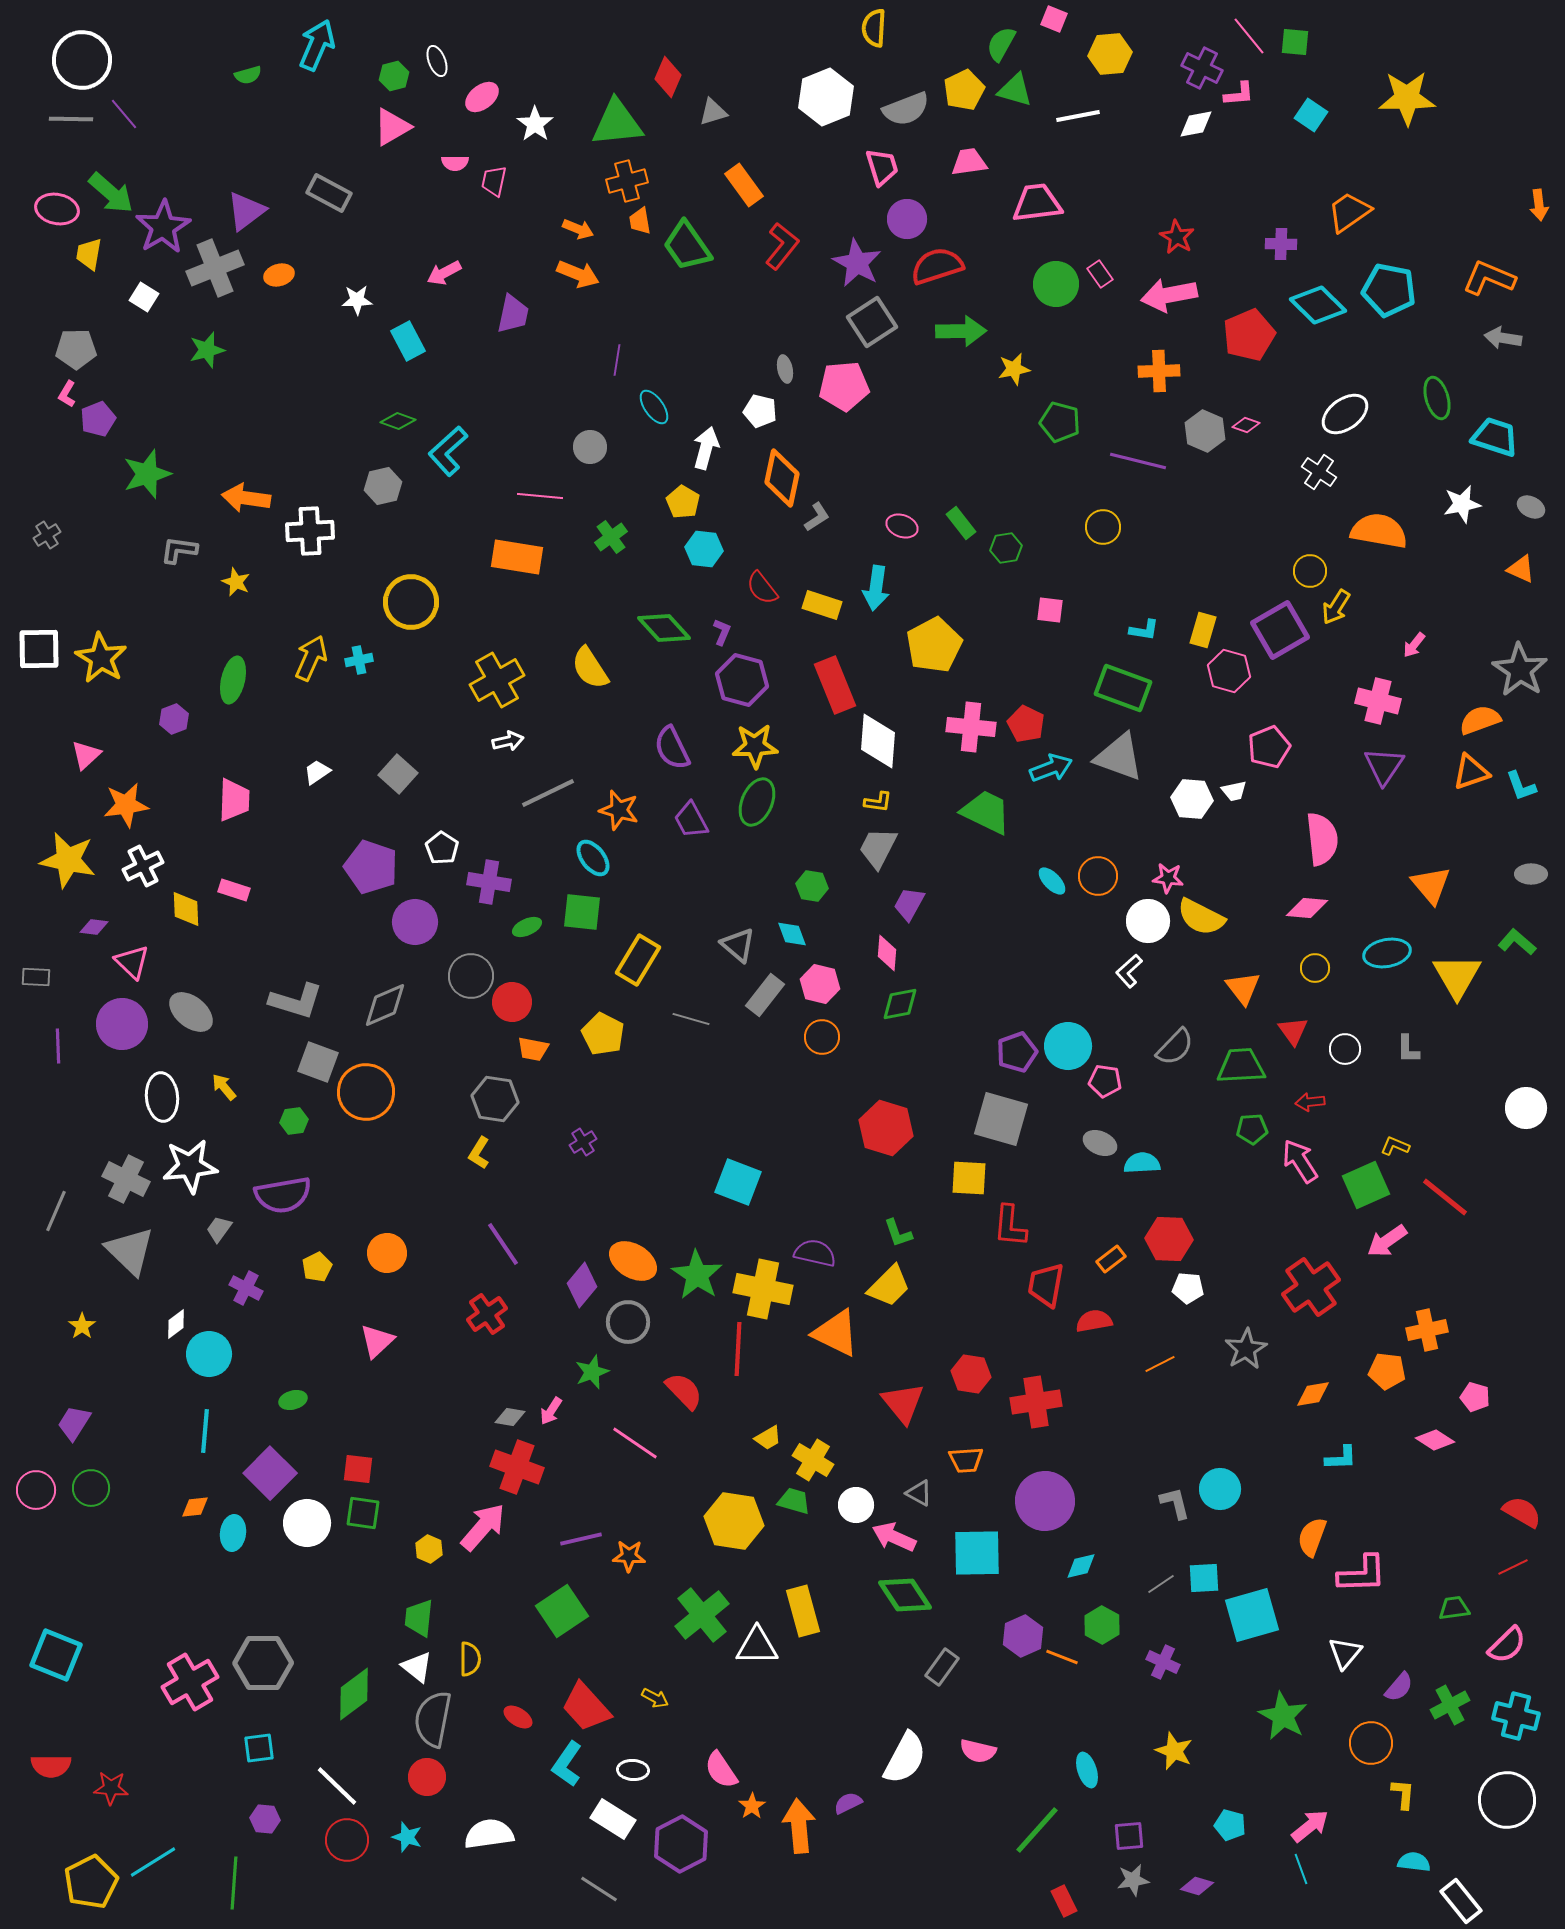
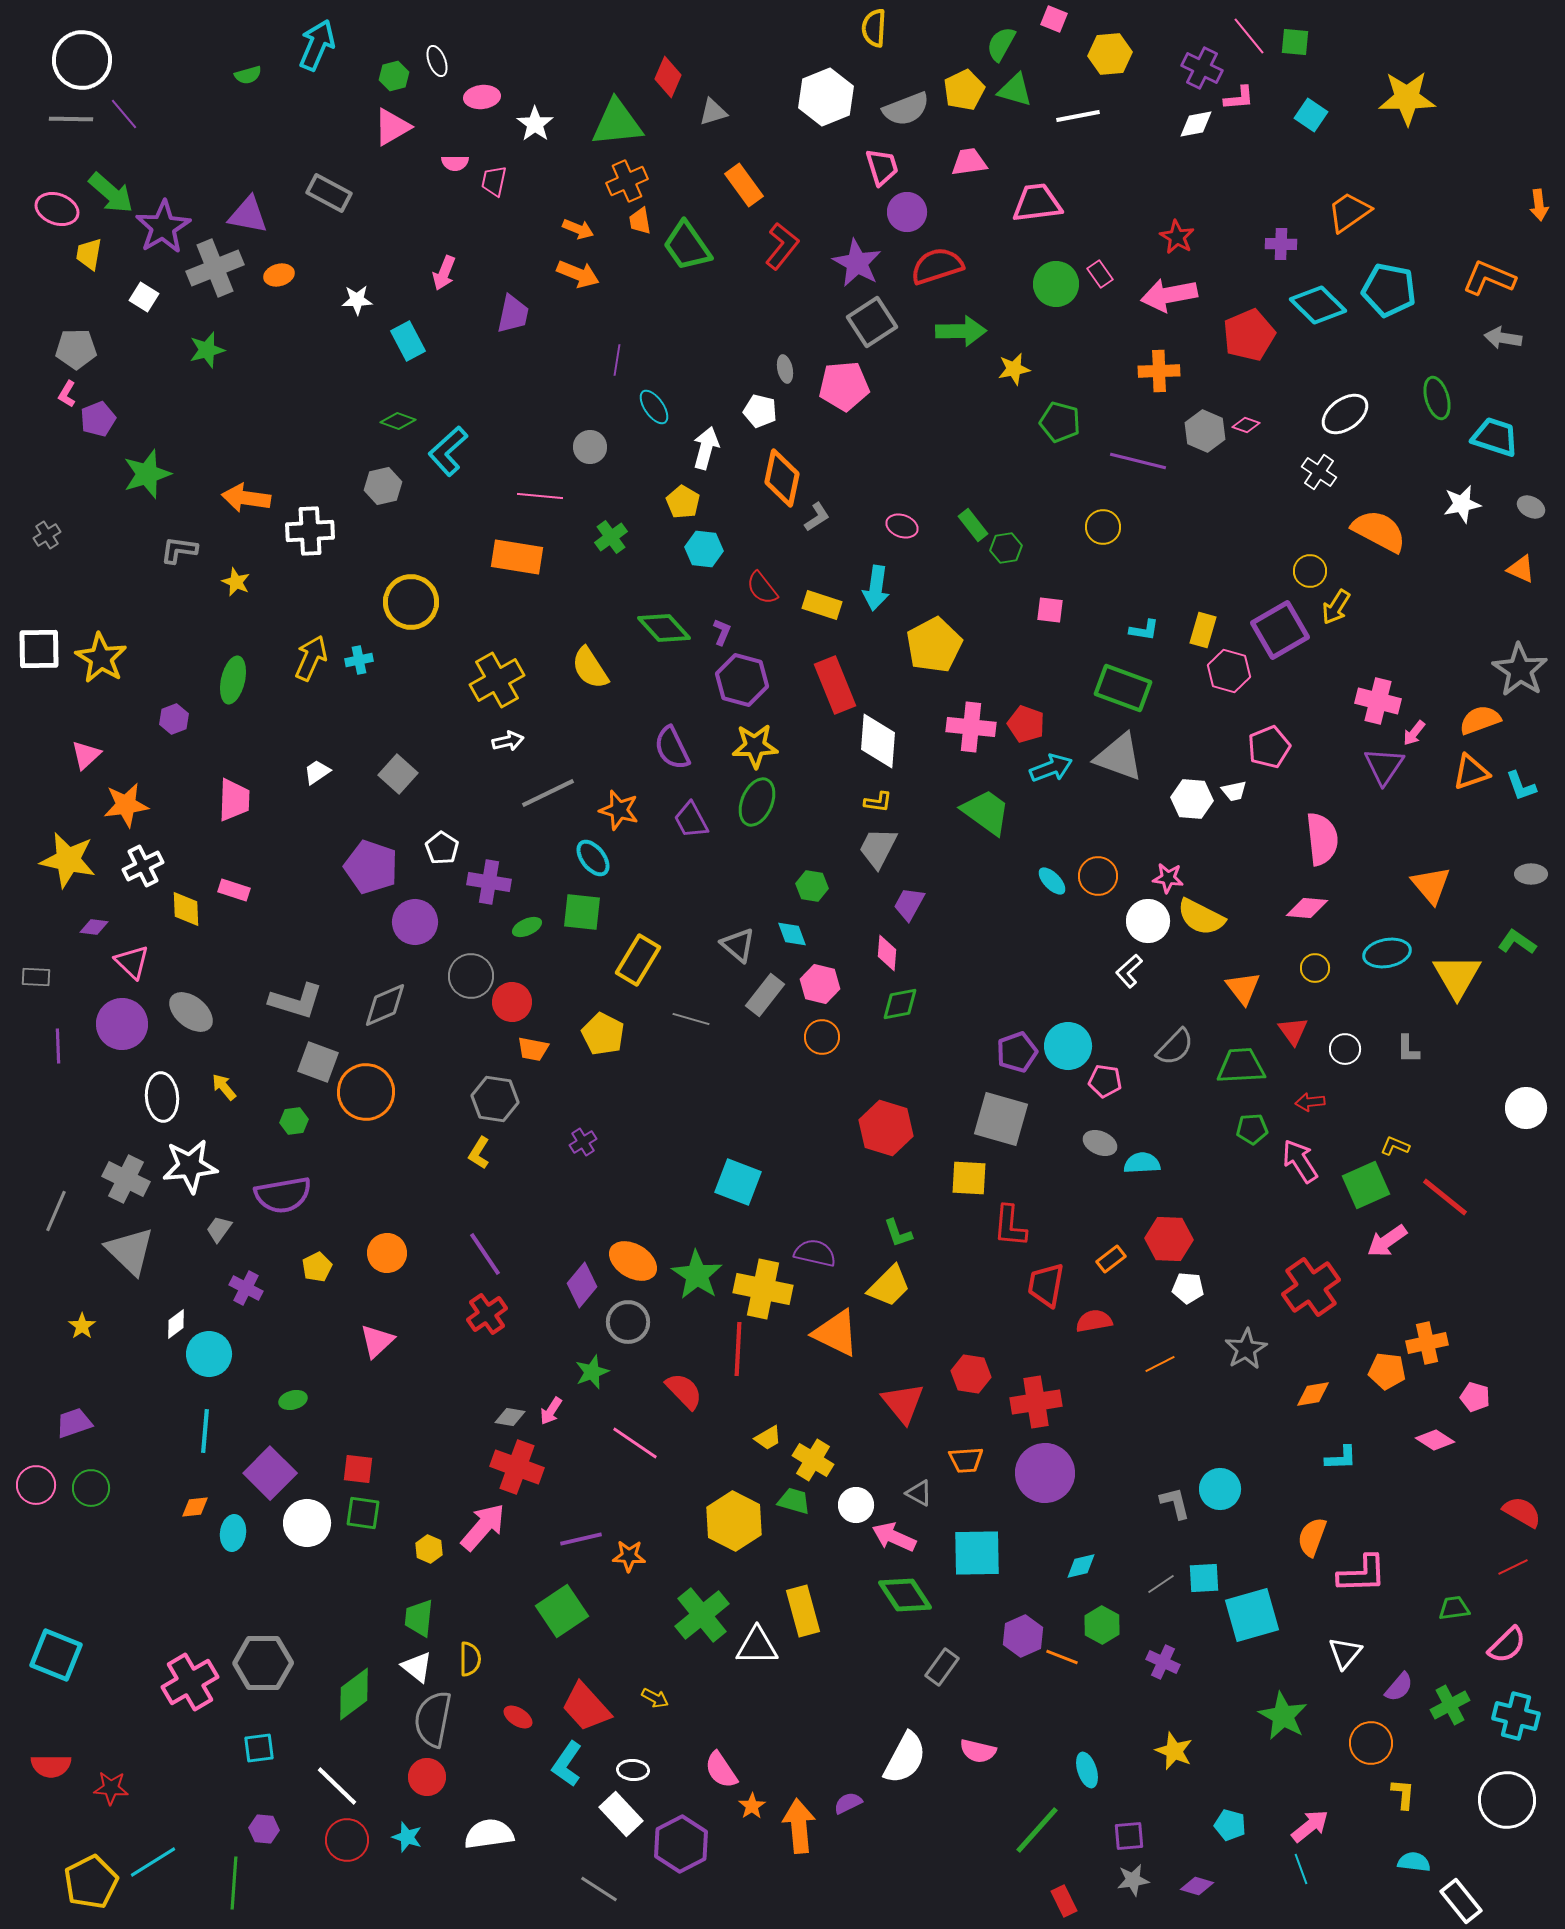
pink L-shape at (1239, 94): moved 4 px down
pink ellipse at (482, 97): rotated 32 degrees clockwise
orange cross at (627, 181): rotated 9 degrees counterclockwise
pink ellipse at (57, 209): rotated 9 degrees clockwise
purple triangle at (246, 211): moved 2 px right, 4 px down; rotated 48 degrees clockwise
purple circle at (907, 219): moved 7 px up
pink arrow at (444, 273): rotated 40 degrees counterclockwise
green rectangle at (961, 523): moved 12 px right, 2 px down
orange semicircle at (1379, 531): rotated 18 degrees clockwise
pink arrow at (1414, 645): moved 88 px down
red pentagon at (1026, 724): rotated 6 degrees counterclockwise
green trapezoid at (986, 812): rotated 10 degrees clockwise
green L-shape at (1517, 942): rotated 6 degrees counterclockwise
purple line at (503, 1244): moved 18 px left, 10 px down
orange cross at (1427, 1330): moved 13 px down
purple trapezoid at (74, 1423): rotated 39 degrees clockwise
pink circle at (36, 1490): moved 5 px up
purple circle at (1045, 1501): moved 28 px up
yellow hexagon at (734, 1521): rotated 18 degrees clockwise
purple hexagon at (265, 1819): moved 1 px left, 10 px down
white rectangle at (613, 1819): moved 8 px right, 5 px up; rotated 15 degrees clockwise
